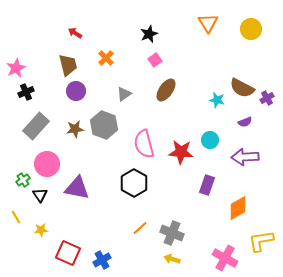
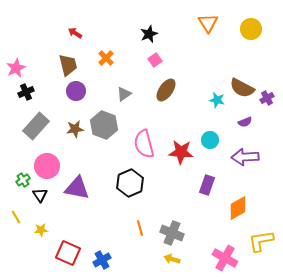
pink circle: moved 2 px down
black hexagon: moved 4 px left; rotated 8 degrees clockwise
orange line: rotated 63 degrees counterclockwise
